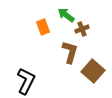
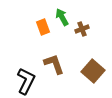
green arrow: moved 4 px left, 2 px down; rotated 24 degrees clockwise
brown L-shape: moved 16 px left, 12 px down; rotated 35 degrees counterclockwise
